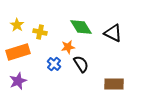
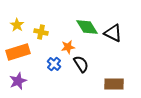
green diamond: moved 6 px right
yellow cross: moved 1 px right
